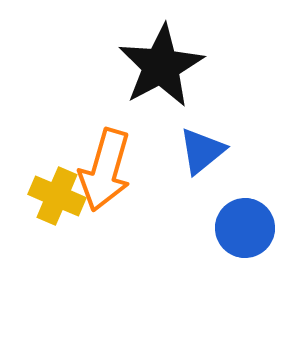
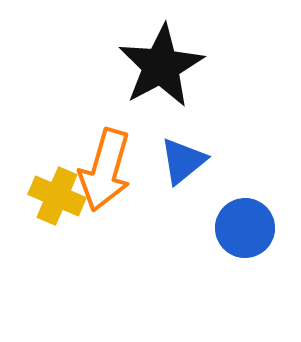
blue triangle: moved 19 px left, 10 px down
